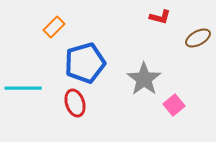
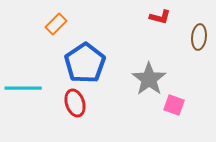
orange rectangle: moved 2 px right, 3 px up
brown ellipse: moved 1 px right, 1 px up; rotated 55 degrees counterclockwise
blue pentagon: rotated 18 degrees counterclockwise
gray star: moved 5 px right
pink square: rotated 30 degrees counterclockwise
